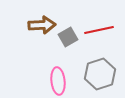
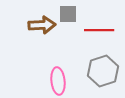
red line: rotated 12 degrees clockwise
gray square: moved 23 px up; rotated 30 degrees clockwise
gray hexagon: moved 3 px right, 3 px up
